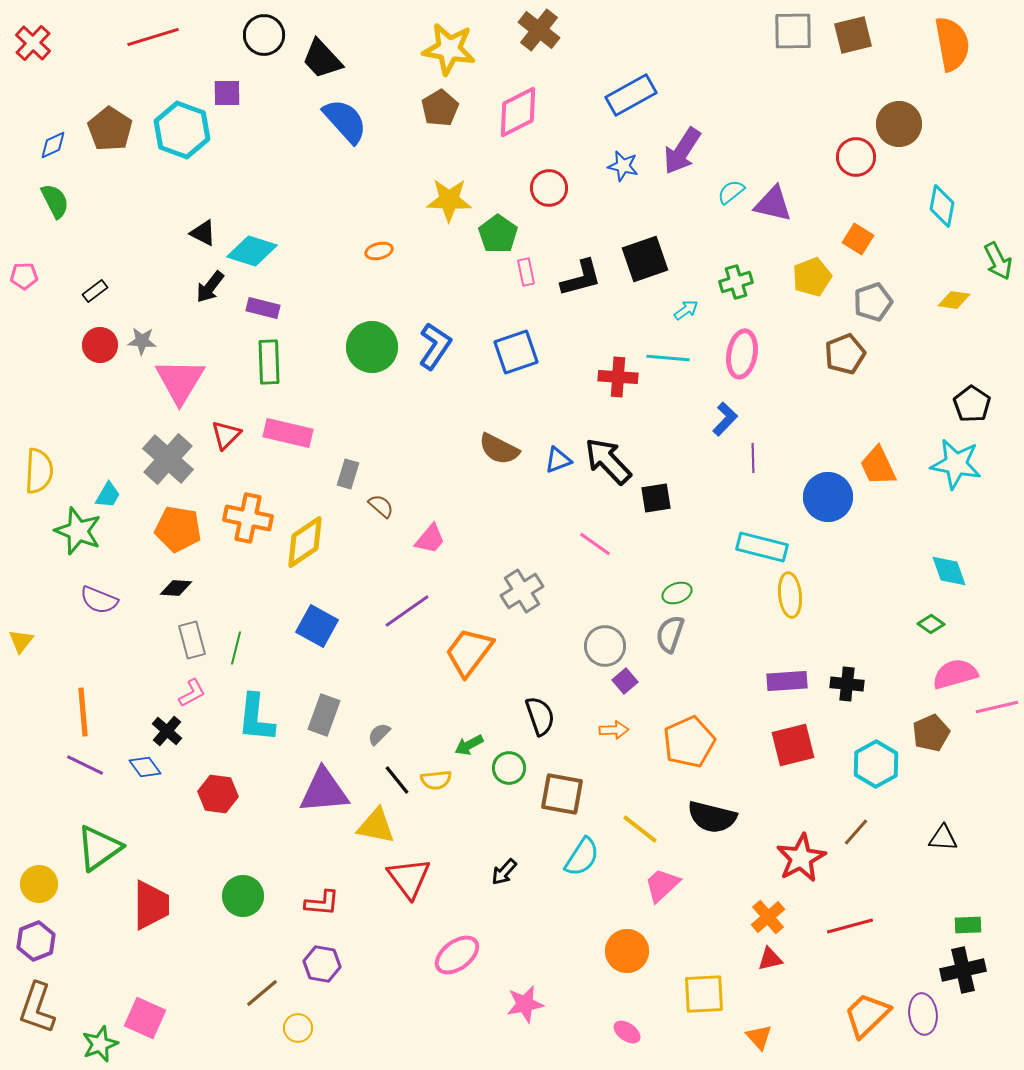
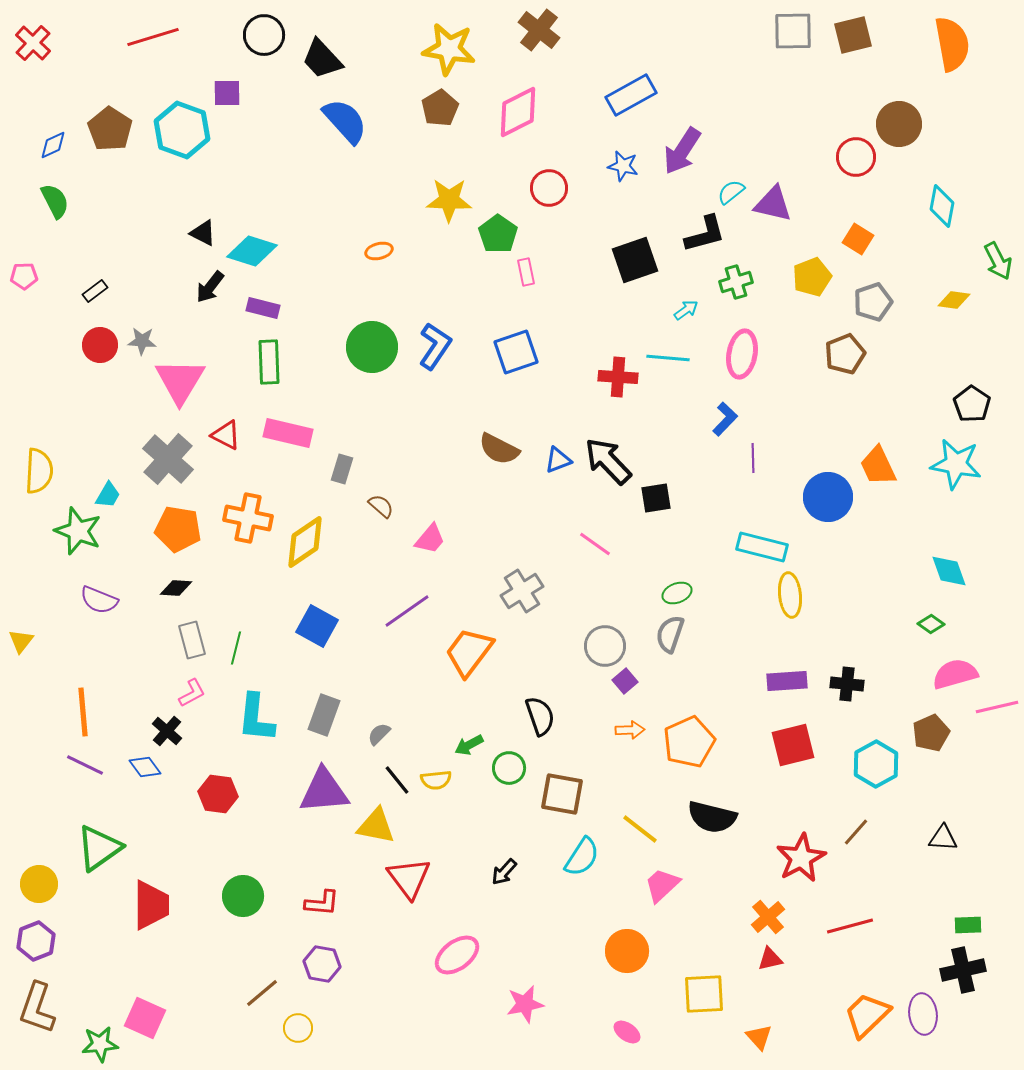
black square at (645, 259): moved 10 px left, 1 px down
black L-shape at (581, 278): moved 124 px right, 44 px up
red triangle at (226, 435): rotated 48 degrees counterclockwise
gray rectangle at (348, 474): moved 6 px left, 5 px up
orange arrow at (614, 730): moved 16 px right
green star at (100, 1044): rotated 15 degrees clockwise
